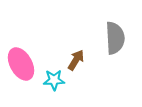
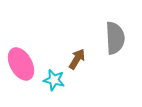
brown arrow: moved 1 px right, 1 px up
cyan star: rotated 15 degrees clockwise
